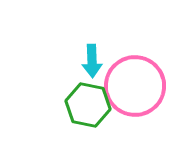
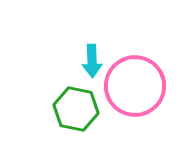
green hexagon: moved 12 px left, 4 px down
